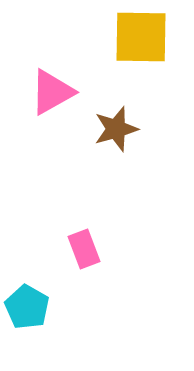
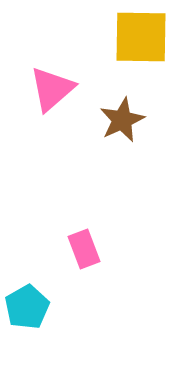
pink triangle: moved 3 px up; rotated 12 degrees counterclockwise
brown star: moved 6 px right, 9 px up; rotated 9 degrees counterclockwise
cyan pentagon: rotated 12 degrees clockwise
